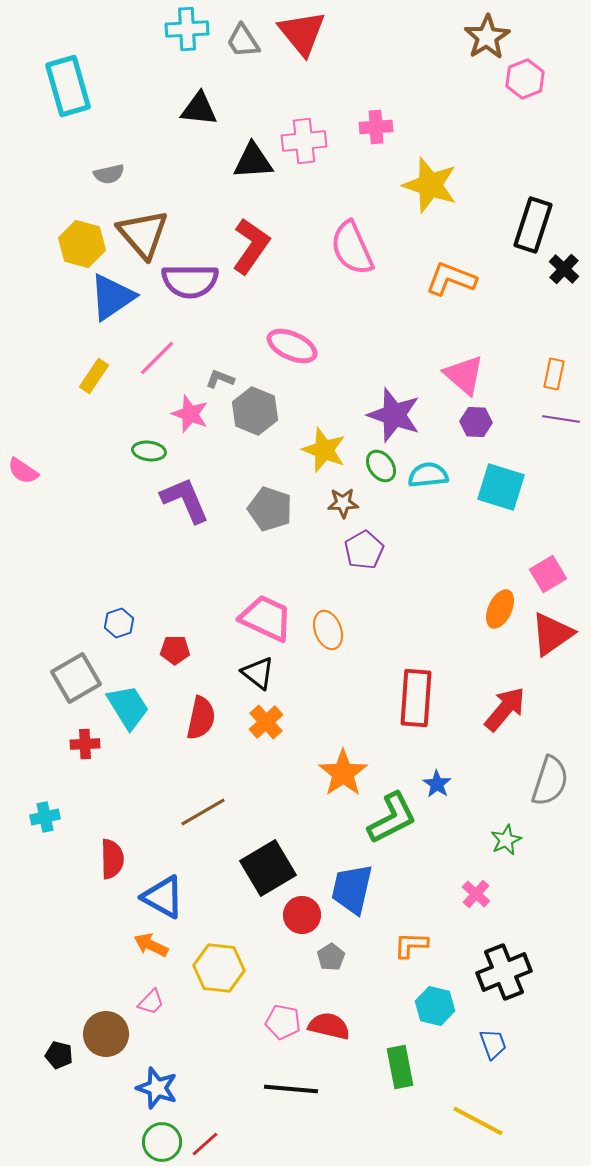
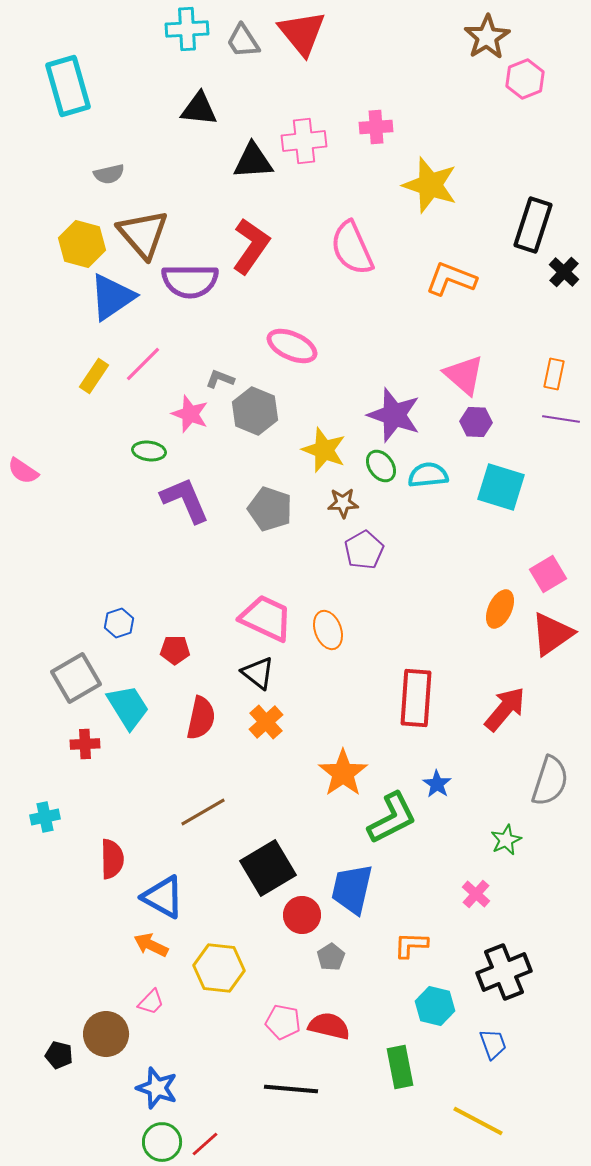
black cross at (564, 269): moved 3 px down
pink line at (157, 358): moved 14 px left, 6 px down
